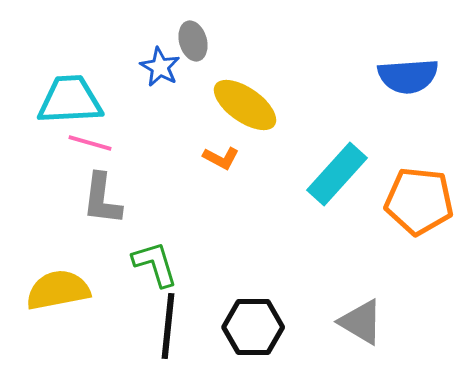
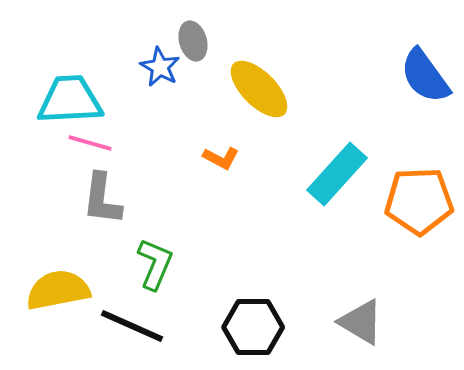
blue semicircle: moved 17 px right; rotated 58 degrees clockwise
yellow ellipse: moved 14 px right, 16 px up; rotated 10 degrees clockwise
orange pentagon: rotated 8 degrees counterclockwise
green L-shape: rotated 40 degrees clockwise
black line: moved 36 px left; rotated 72 degrees counterclockwise
